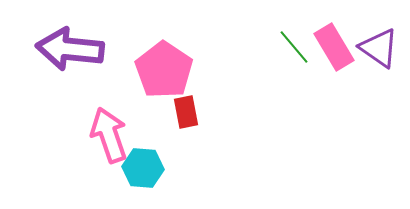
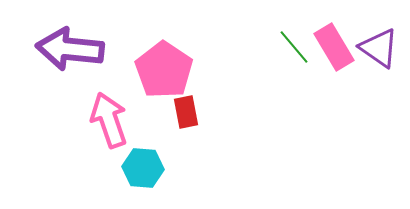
pink arrow: moved 15 px up
